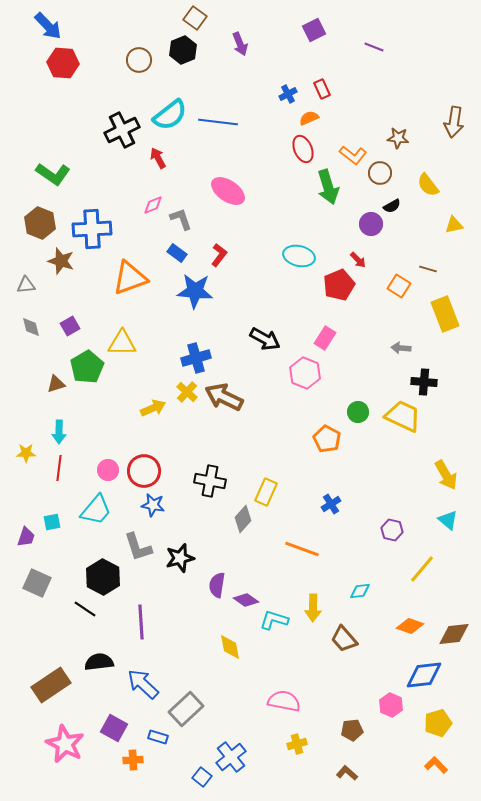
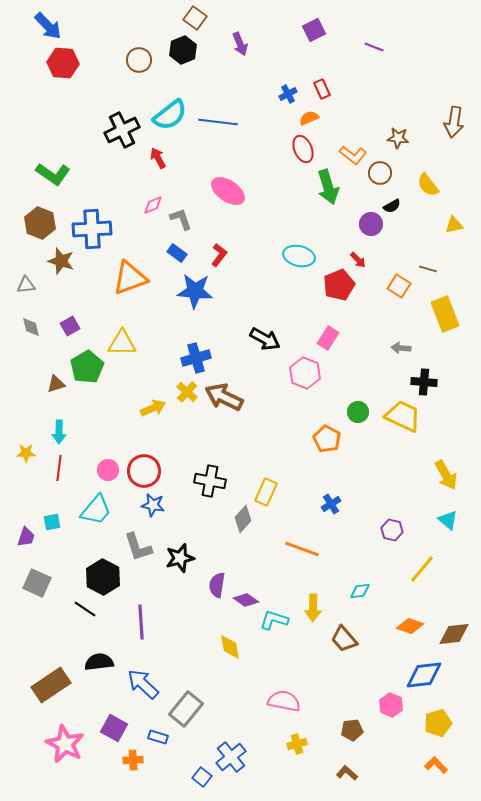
pink rectangle at (325, 338): moved 3 px right
gray rectangle at (186, 709): rotated 8 degrees counterclockwise
